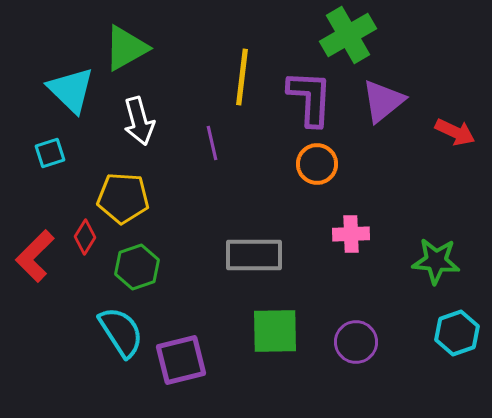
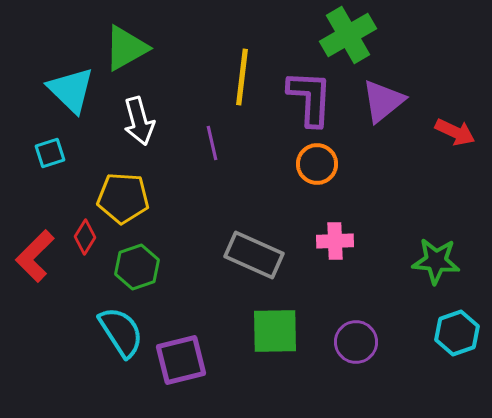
pink cross: moved 16 px left, 7 px down
gray rectangle: rotated 24 degrees clockwise
